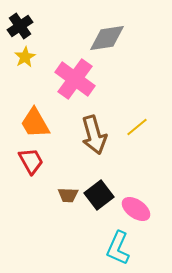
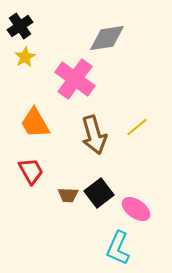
red trapezoid: moved 10 px down
black square: moved 2 px up
